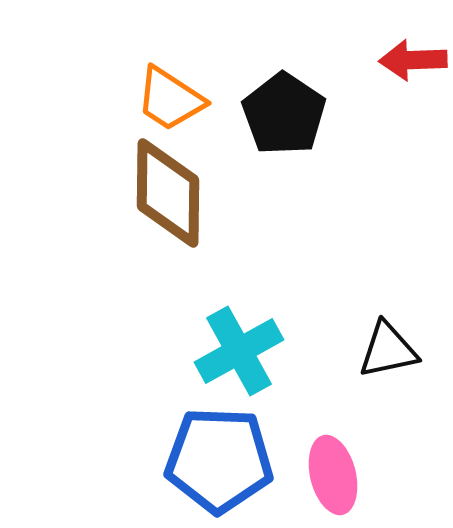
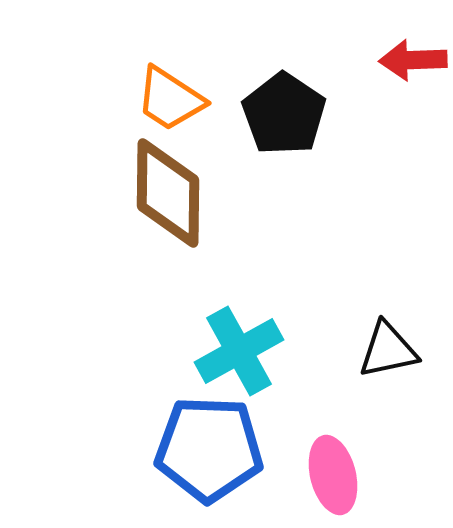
blue pentagon: moved 10 px left, 11 px up
